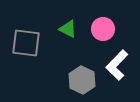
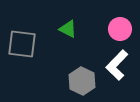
pink circle: moved 17 px right
gray square: moved 4 px left, 1 px down
gray hexagon: moved 1 px down
